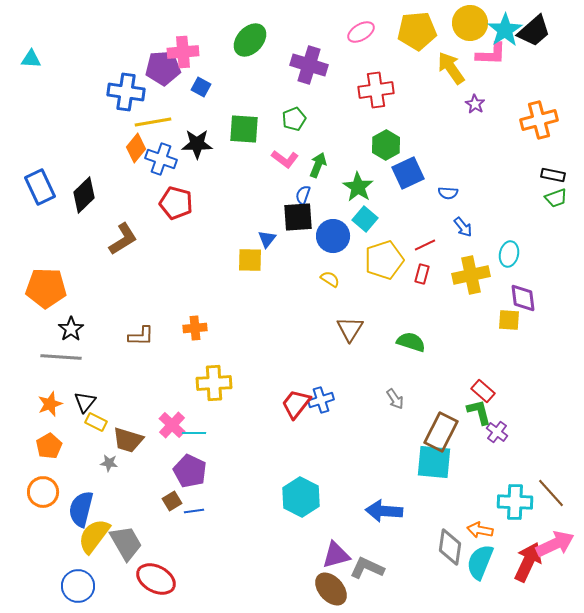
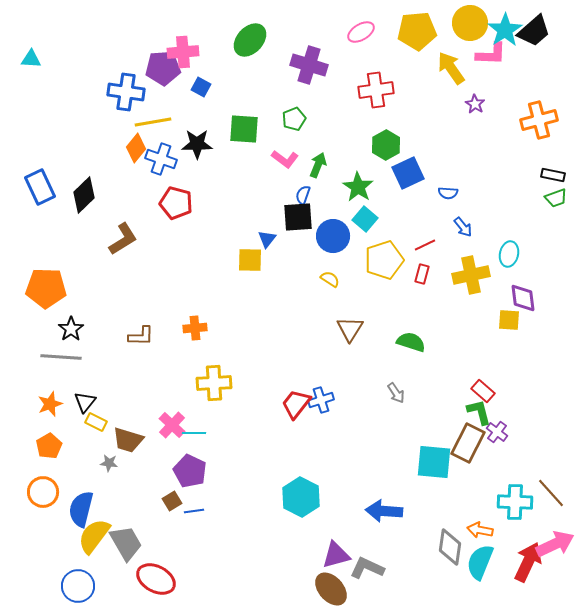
gray arrow at (395, 399): moved 1 px right, 6 px up
brown rectangle at (441, 432): moved 27 px right, 11 px down
